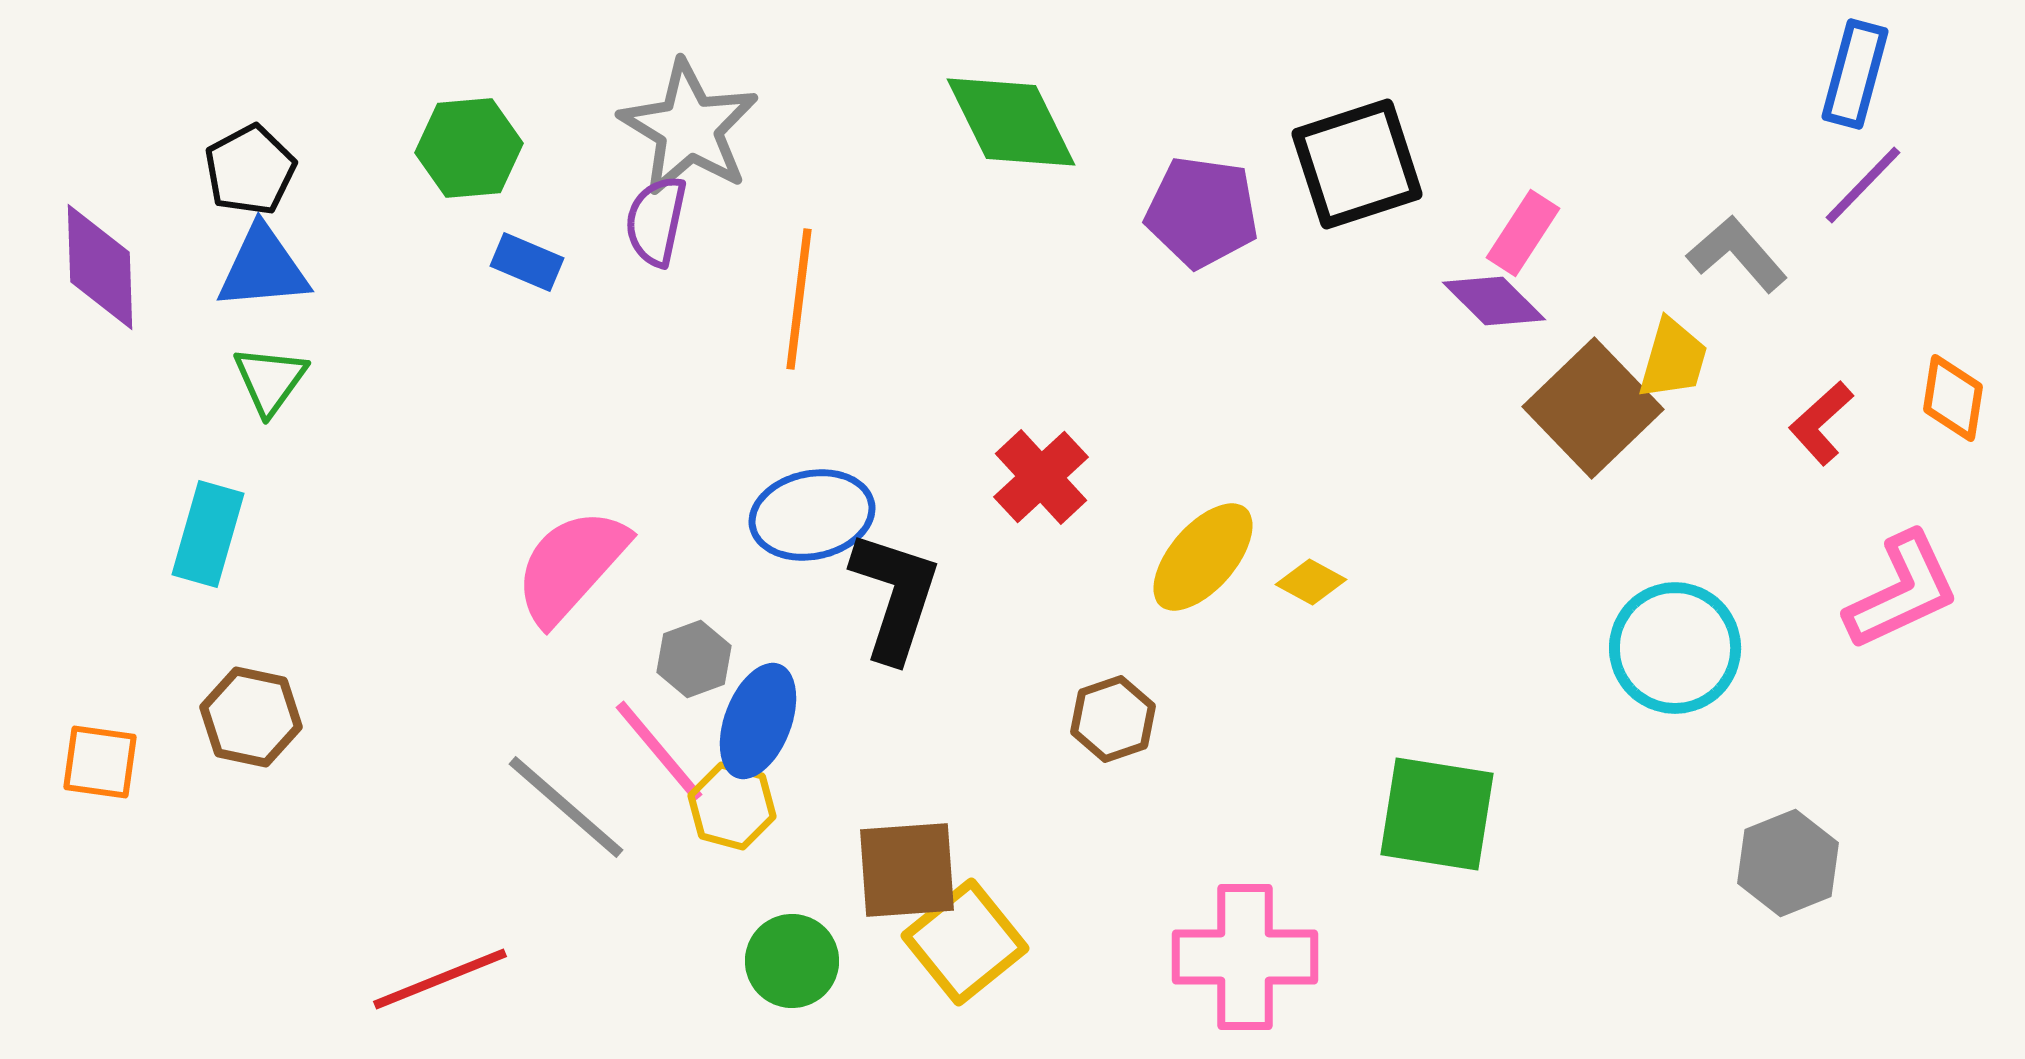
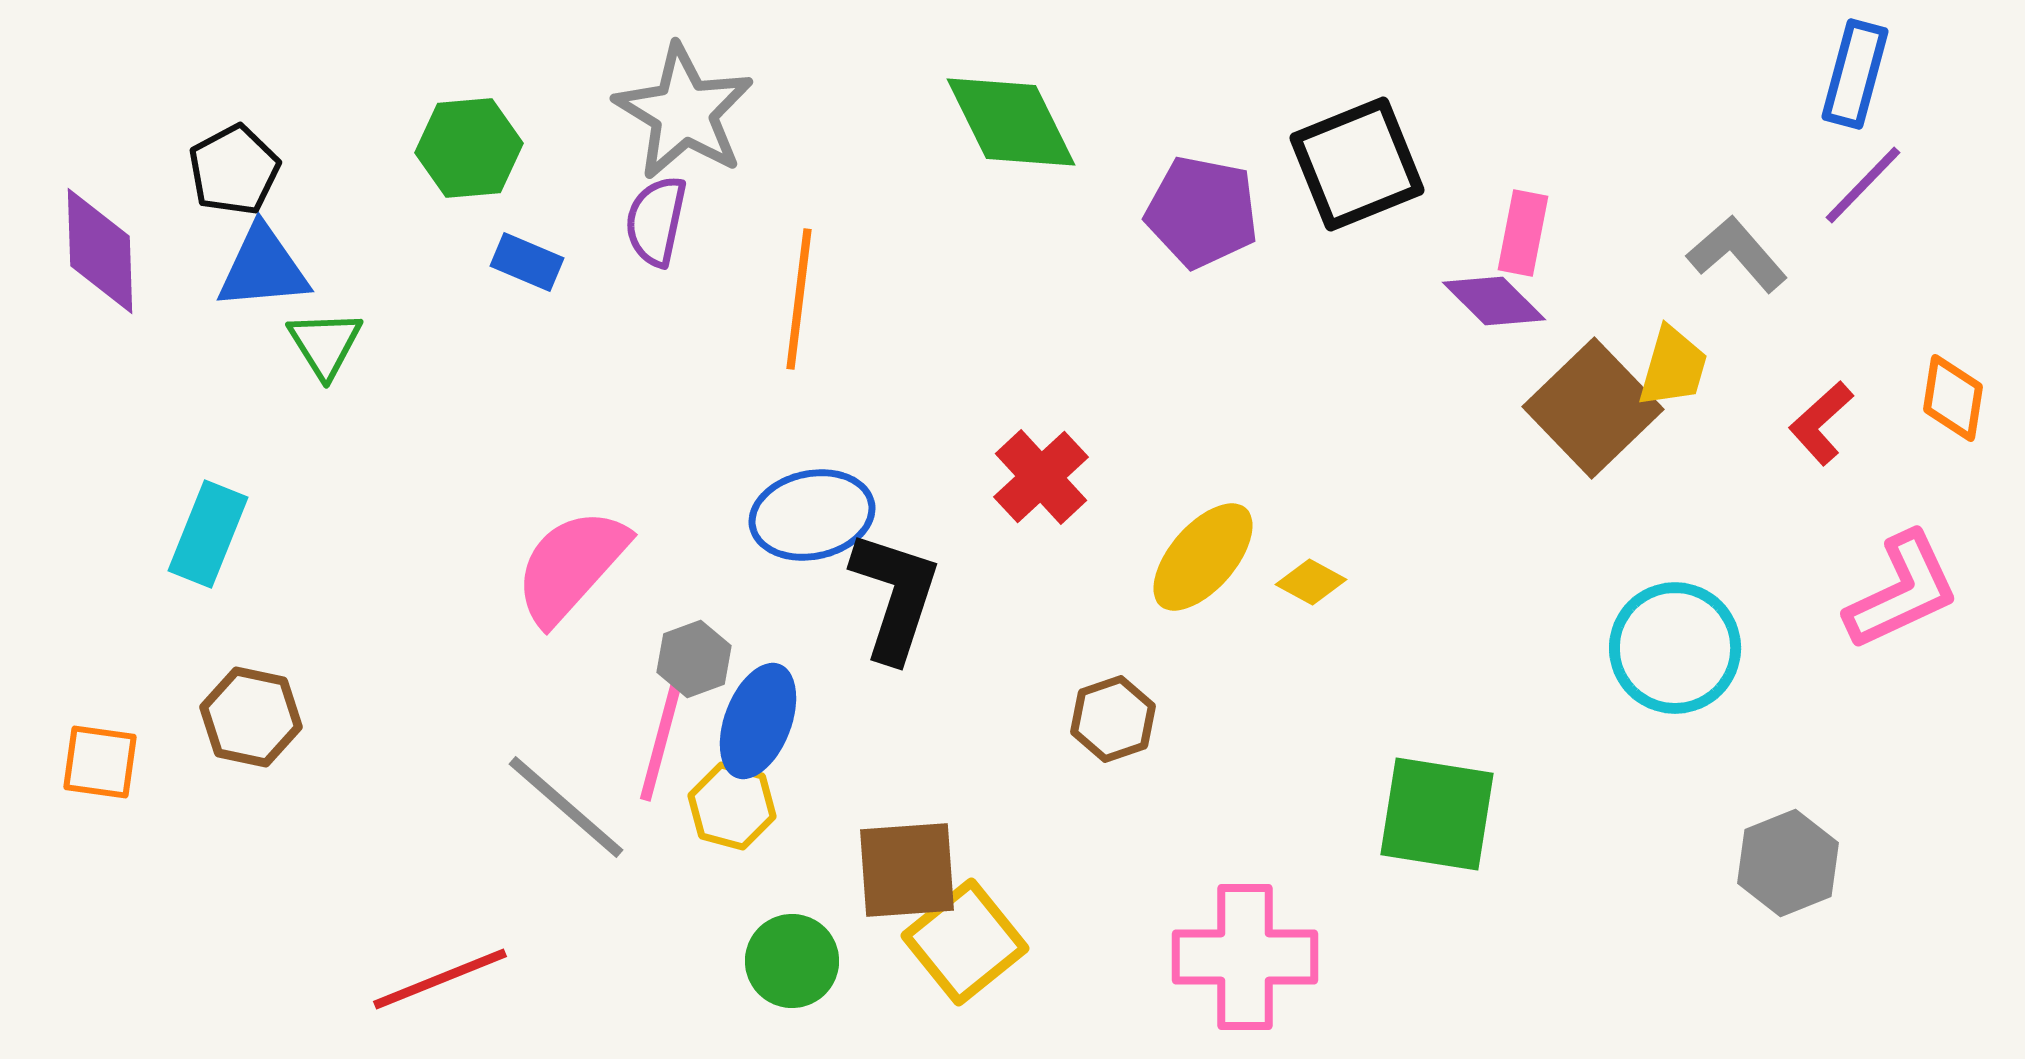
gray star at (689, 128): moved 5 px left, 16 px up
black square at (1357, 164): rotated 4 degrees counterclockwise
black pentagon at (250, 170): moved 16 px left
purple pentagon at (1202, 212): rotated 3 degrees clockwise
pink rectangle at (1523, 233): rotated 22 degrees counterclockwise
purple diamond at (100, 267): moved 16 px up
yellow trapezoid at (1673, 359): moved 8 px down
green triangle at (270, 380): moved 55 px right, 36 px up; rotated 8 degrees counterclockwise
cyan rectangle at (208, 534): rotated 6 degrees clockwise
pink line at (659, 751): moved 2 px right, 10 px up; rotated 55 degrees clockwise
